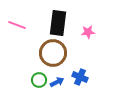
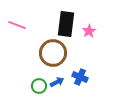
black rectangle: moved 8 px right, 1 px down
pink star: moved 1 px right, 1 px up; rotated 24 degrees counterclockwise
green circle: moved 6 px down
